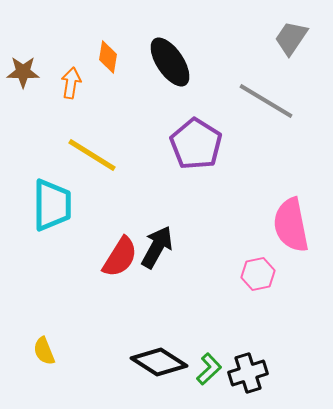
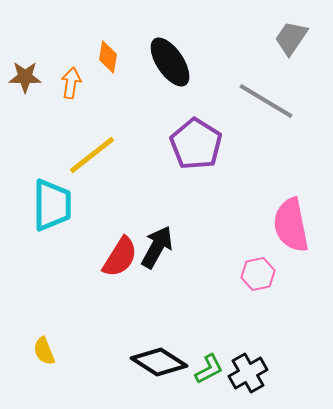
brown star: moved 2 px right, 5 px down
yellow line: rotated 70 degrees counterclockwise
green L-shape: rotated 16 degrees clockwise
black cross: rotated 12 degrees counterclockwise
